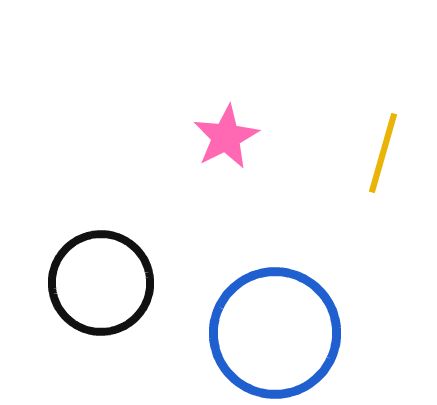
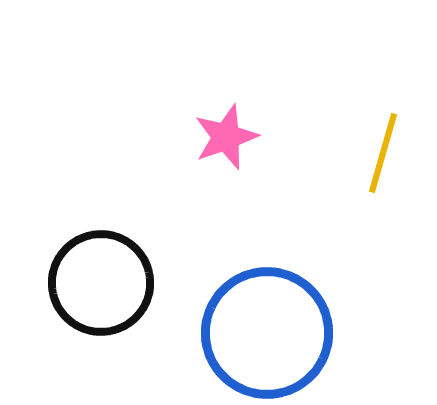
pink star: rotated 8 degrees clockwise
blue circle: moved 8 px left
